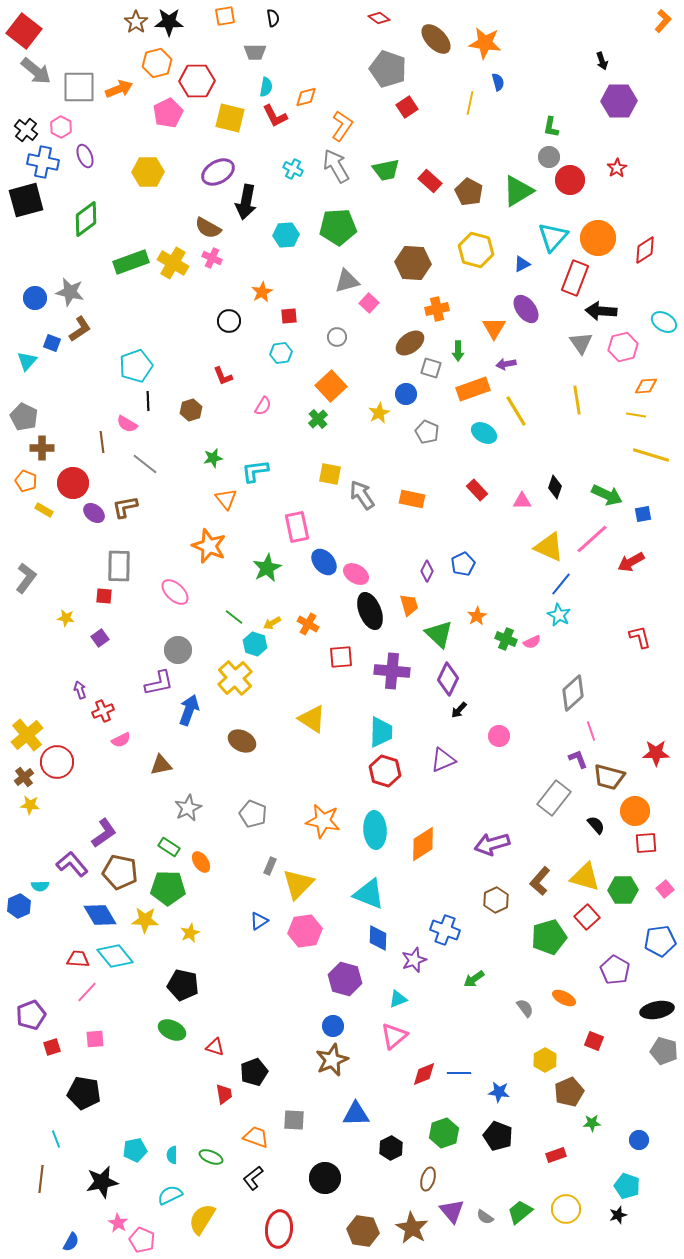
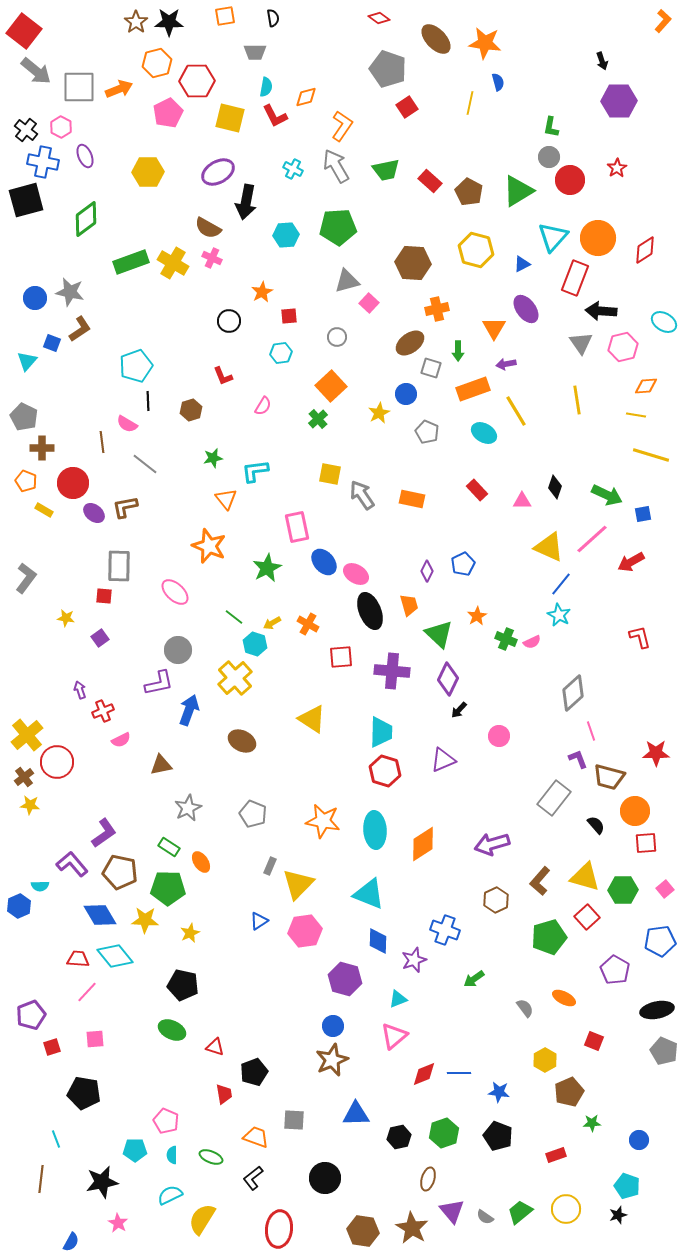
blue diamond at (378, 938): moved 3 px down
gray pentagon at (664, 1051): rotated 8 degrees clockwise
black hexagon at (391, 1148): moved 8 px right, 11 px up; rotated 15 degrees clockwise
cyan pentagon at (135, 1150): rotated 10 degrees clockwise
pink pentagon at (142, 1240): moved 24 px right, 119 px up
